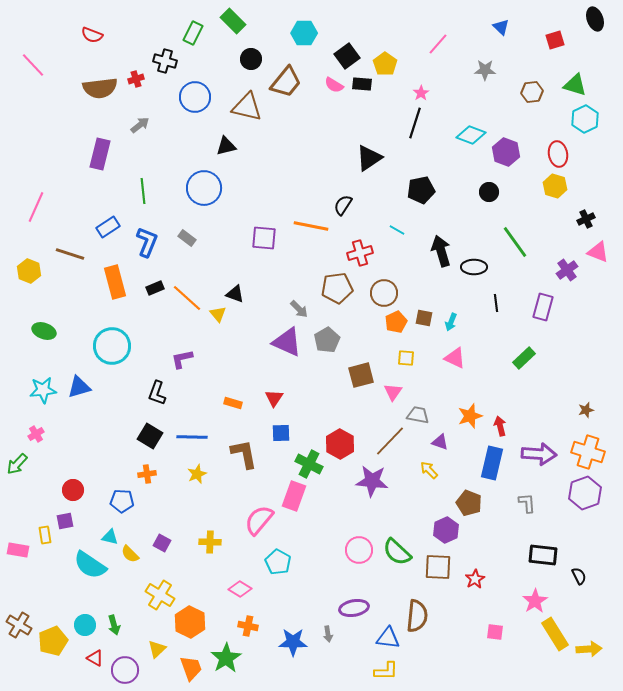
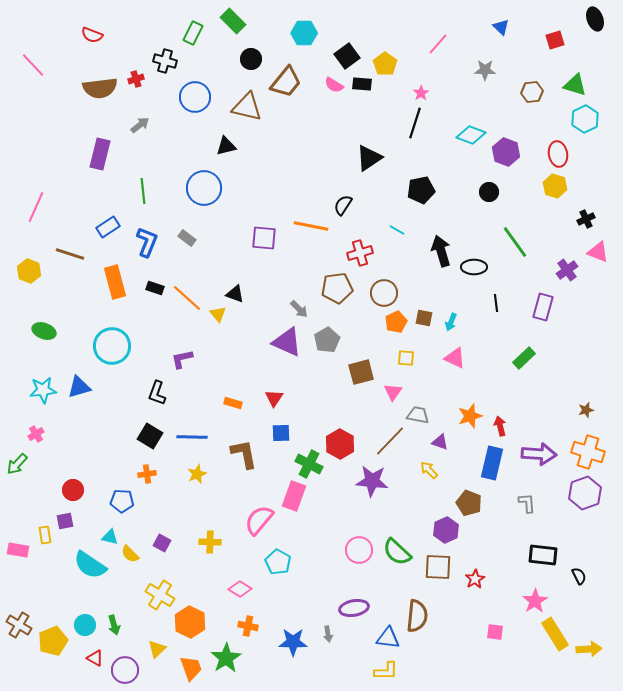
black rectangle at (155, 288): rotated 42 degrees clockwise
brown square at (361, 375): moved 3 px up
